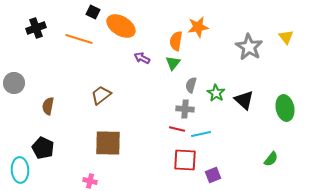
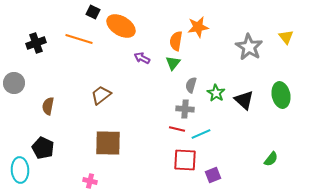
black cross: moved 15 px down
green ellipse: moved 4 px left, 13 px up
cyan line: rotated 12 degrees counterclockwise
